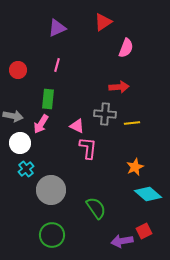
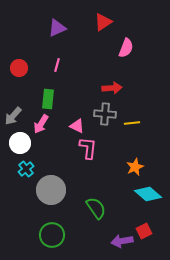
red circle: moved 1 px right, 2 px up
red arrow: moved 7 px left, 1 px down
gray arrow: rotated 120 degrees clockwise
